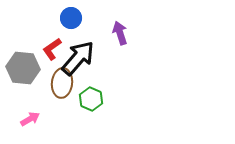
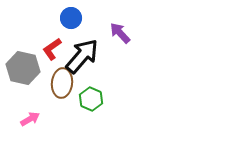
purple arrow: rotated 25 degrees counterclockwise
black arrow: moved 4 px right, 2 px up
gray hexagon: rotated 8 degrees clockwise
